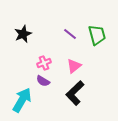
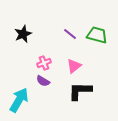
green trapezoid: rotated 60 degrees counterclockwise
black L-shape: moved 5 px right, 2 px up; rotated 45 degrees clockwise
cyan arrow: moved 3 px left
